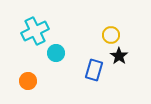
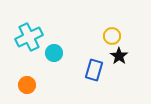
cyan cross: moved 6 px left, 6 px down
yellow circle: moved 1 px right, 1 px down
cyan circle: moved 2 px left
orange circle: moved 1 px left, 4 px down
